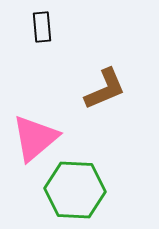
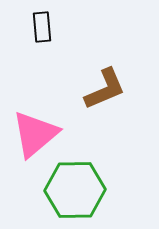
pink triangle: moved 4 px up
green hexagon: rotated 4 degrees counterclockwise
